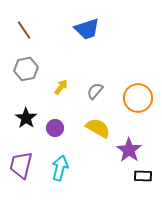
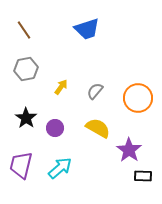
cyan arrow: rotated 35 degrees clockwise
